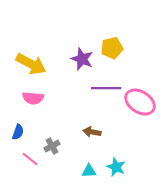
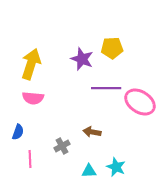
yellow pentagon: rotated 10 degrees clockwise
yellow arrow: rotated 100 degrees counterclockwise
gray cross: moved 10 px right
pink line: rotated 48 degrees clockwise
